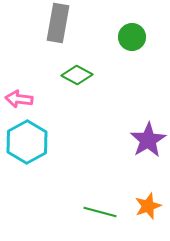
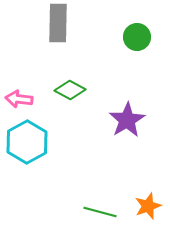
gray rectangle: rotated 9 degrees counterclockwise
green circle: moved 5 px right
green diamond: moved 7 px left, 15 px down
purple star: moved 21 px left, 20 px up
